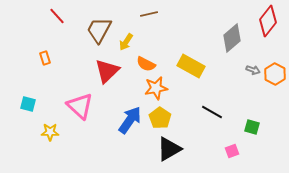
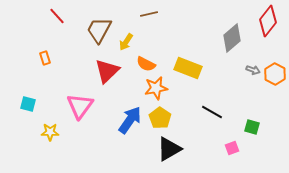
yellow rectangle: moved 3 px left, 2 px down; rotated 8 degrees counterclockwise
pink triangle: rotated 24 degrees clockwise
pink square: moved 3 px up
